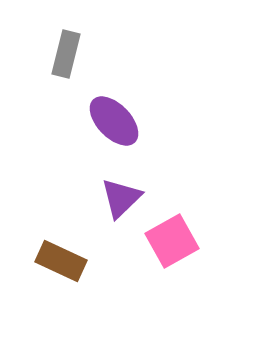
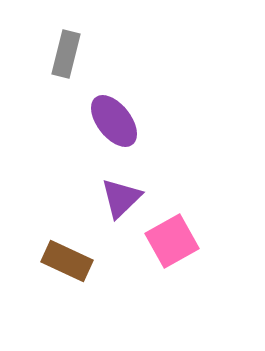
purple ellipse: rotated 6 degrees clockwise
brown rectangle: moved 6 px right
